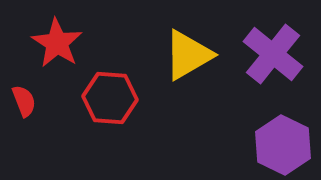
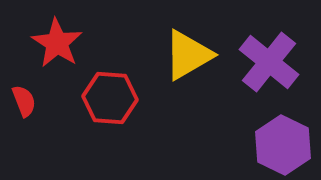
purple cross: moved 4 px left, 8 px down
